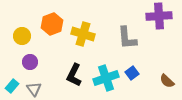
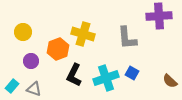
orange hexagon: moved 6 px right, 25 px down
yellow circle: moved 1 px right, 4 px up
purple circle: moved 1 px right, 1 px up
blue square: rotated 24 degrees counterclockwise
brown semicircle: moved 3 px right
gray triangle: rotated 35 degrees counterclockwise
